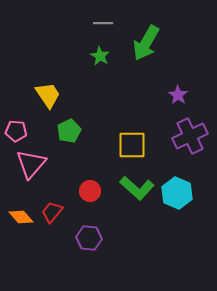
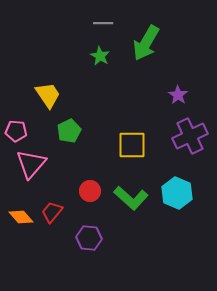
green L-shape: moved 6 px left, 10 px down
